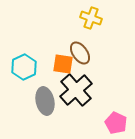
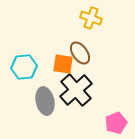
cyan hexagon: rotated 20 degrees clockwise
pink pentagon: rotated 25 degrees clockwise
